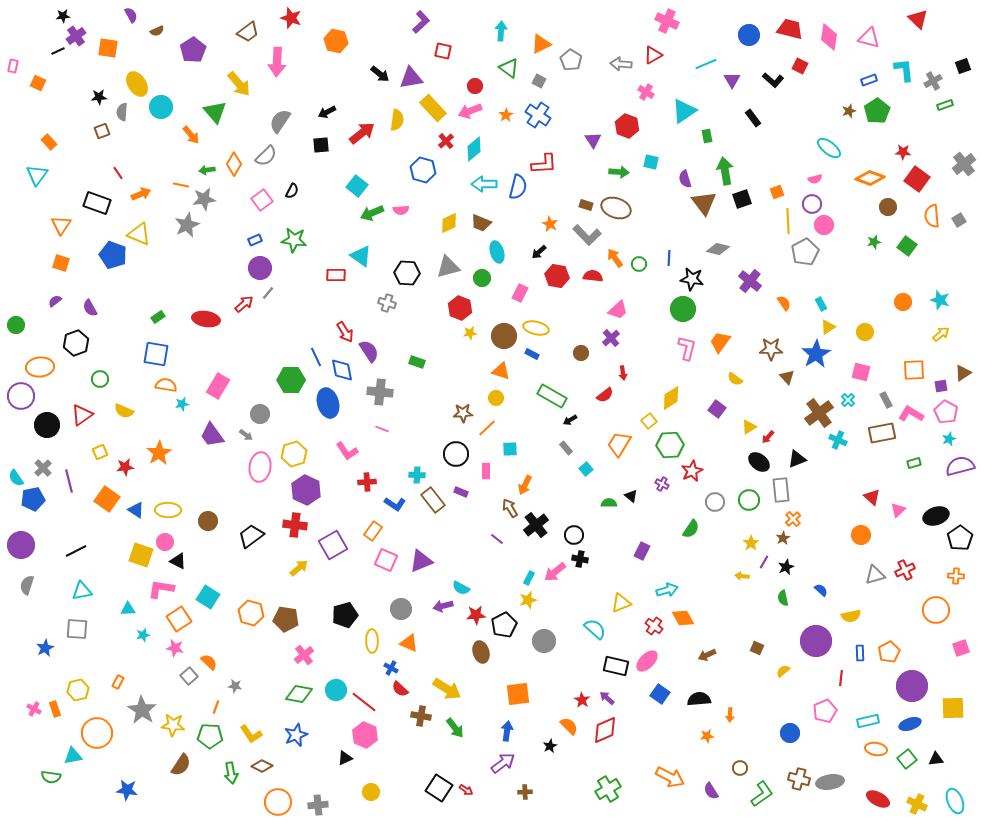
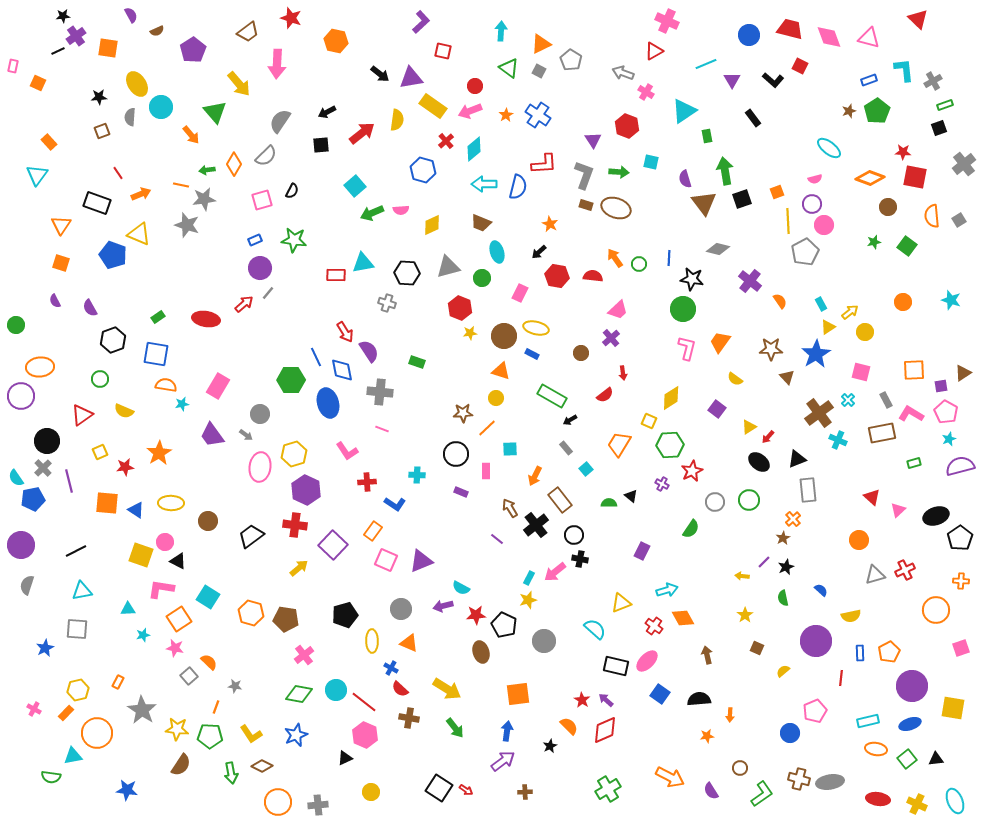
pink diamond at (829, 37): rotated 28 degrees counterclockwise
red triangle at (653, 55): moved 1 px right, 4 px up
pink arrow at (277, 62): moved 2 px down
gray arrow at (621, 64): moved 2 px right, 9 px down; rotated 15 degrees clockwise
black square at (963, 66): moved 24 px left, 62 px down
gray square at (539, 81): moved 10 px up
yellow rectangle at (433, 108): moved 2 px up; rotated 12 degrees counterclockwise
gray semicircle at (122, 112): moved 8 px right, 5 px down
red square at (917, 179): moved 2 px left, 2 px up; rotated 25 degrees counterclockwise
cyan square at (357, 186): moved 2 px left; rotated 10 degrees clockwise
pink square at (262, 200): rotated 20 degrees clockwise
yellow diamond at (449, 223): moved 17 px left, 2 px down
gray star at (187, 225): rotated 30 degrees counterclockwise
gray L-shape at (587, 235): moved 3 px left, 60 px up; rotated 116 degrees counterclockwise
cyan triangle at (361, 256): moved 2 px right, 7 px down; rotated 45 degrees counterclockwise
cyan star at (940, 300): moved 11 px right
purple semicircle at (55, 301): rotated 80 degrees counterclockwise
orange semicircle at (784, 303): moved 4 px left, 2 px up
yellow arrow at (941, 334): moved 91 px left, 22 px up
black hexagon at (76, 343): moved 37 px right, 3 px up
yellow square at (649, 421): rotated 28 degrees counterclockwise
black circle at (47, 425): moved 16 px down
orange arrow at (525, 485): moved 10 px right, 9 px up
gray rectangle at (781, 490): moved 27 px right
orange square at (107, 499): moved 4 px down; rotated 30 degrees counterclockwise
brown rectangle at (433, 500): moved 127 px right
yellow ellipse at (168, 510): moved 3 px right, 7 px up
orange circle at (861, 535): moved 2 px left, 5 px down
yellow star at (751, 543): moved 6 px left, 72 px down
purple square at (333, 545): rotated 16 degrees counterclockwise
purple line at (764, 562): rotated 16 degrees clockwise
orange cross at (956, 576): moved 5 px right, 5 px down
black pentagon at (504, 625): rotated 20 degrees counterclockwise
brown arrow at (707, 655): rotated 102 degrees clockwise
purple arrow at (607, 698): moved 1 px left, 2 px down
yellow square at (953, 708): rotated 10 degrees clockwise
orange rectangle at (55, 709): moved 11 px right, 4 px down; rotated 63 degrees clockwise
pink pentagon at (825, 711): moved 10 px left
brown cross at (421, 716): moved 12 px left, 2 px down
yellow star at (173, 725): moved 4 px right, 4 px down
purple arrow at (503, 763): moved 2 px up
red ellipse at (878, 799): rotated 20 degrees counterclockwise
